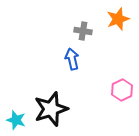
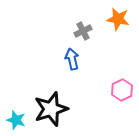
orange star: rotated 30 degrees clockwise
gray cross: rotated 36 degrees counterclockwise
